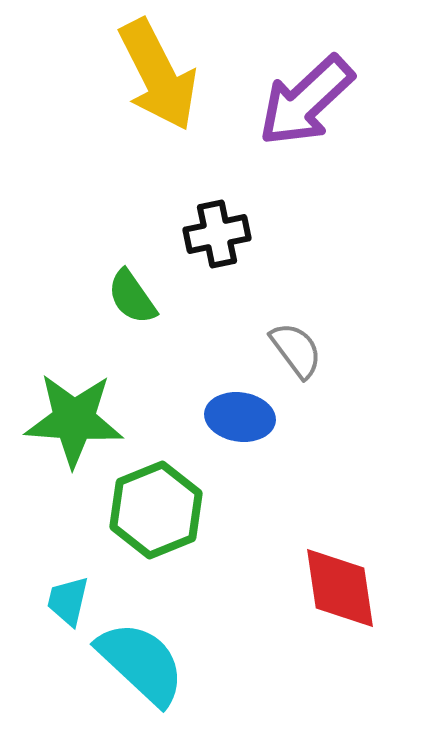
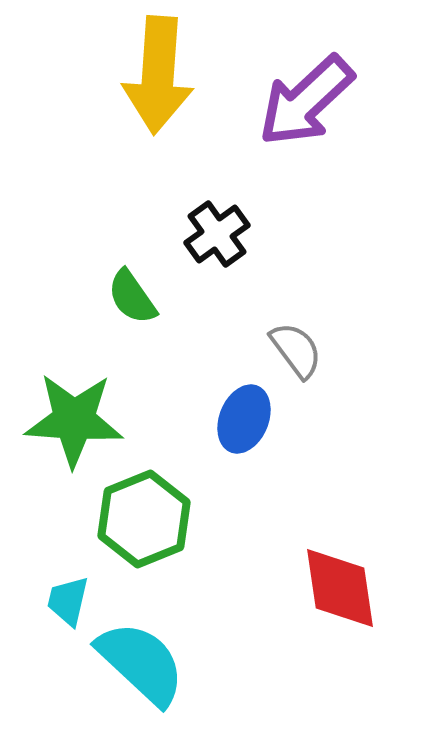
yellow arrow: rotated 31 degrees clockwise
black cross: rotated 24 degrees counterclockwise
blue ellipse: moved 4 px right, 2 px down; rotated 76 degrees counterclockwise
green hexagon: moved 12 px left, 9 px down
